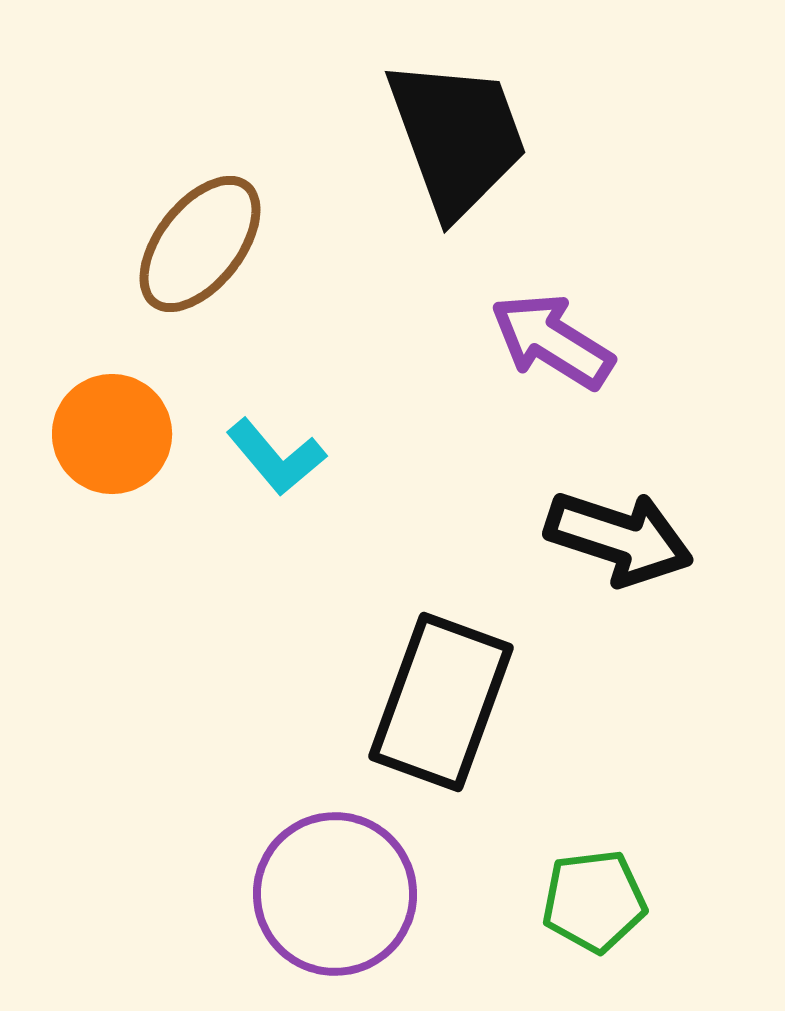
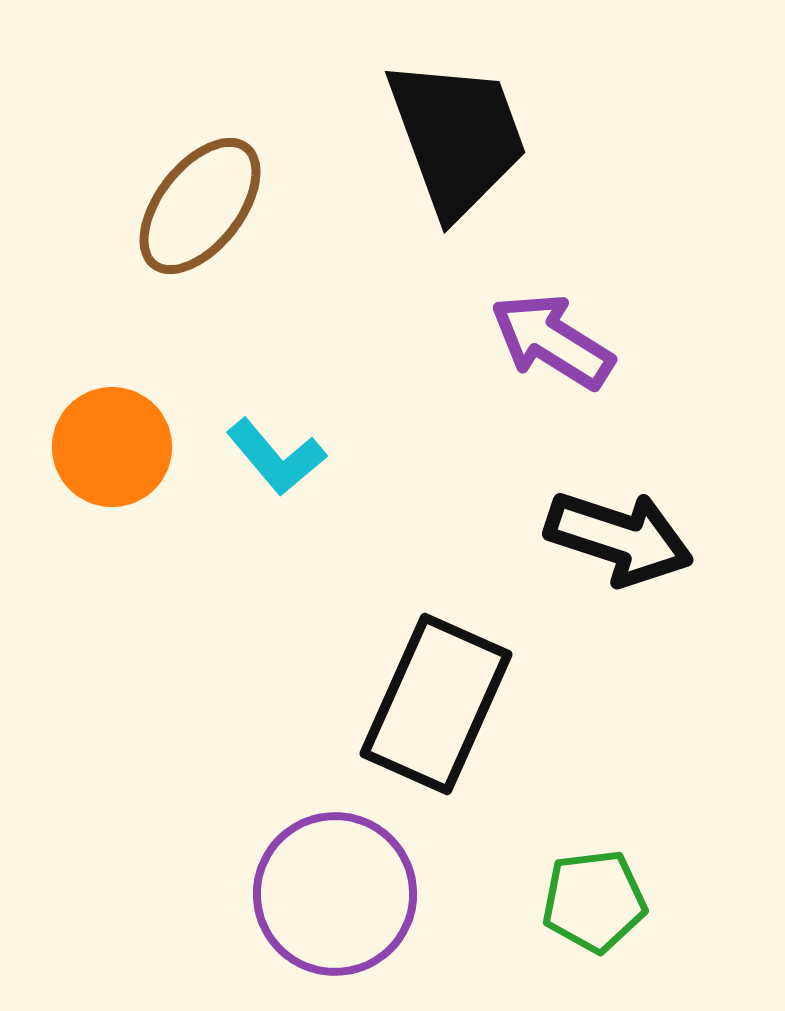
brown ellipse: moved 38 px up
orange circle: moved 13 px down
black rectangle: moved 5 px left, 2 px down; rotated 4 degrees clockwise
